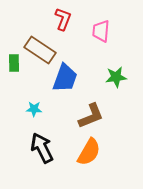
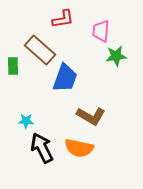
red L-shape: rotated 60 degrees clockwise
brown rectangle: rotated 8 degrees clockwise
green rectangle: moved 1 px left, 3 px down
green star: moved 21 px up
cyan star: moved 8 px left, 12 px down
brown L-shape: rotated 52 degrees clockwise
orange semicircle: moved 10 px left, 4 px up; rotated 72 degrees clockwise
